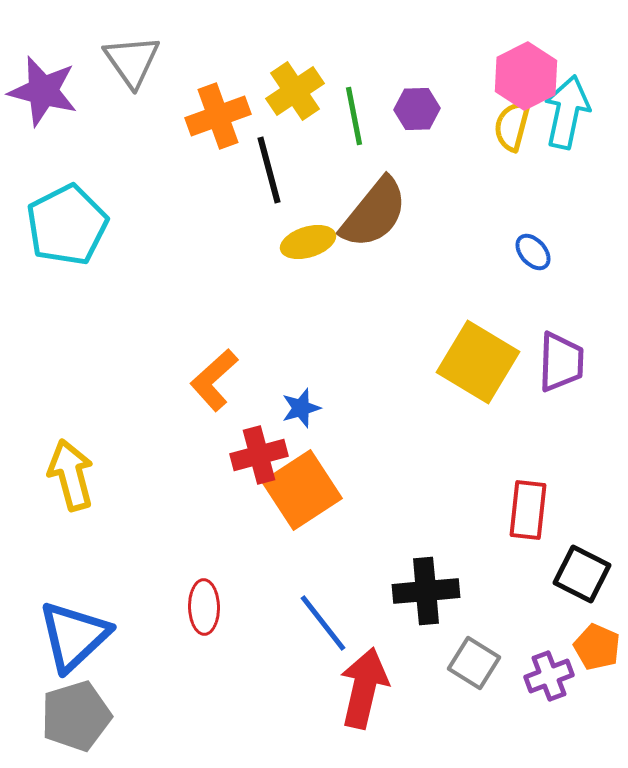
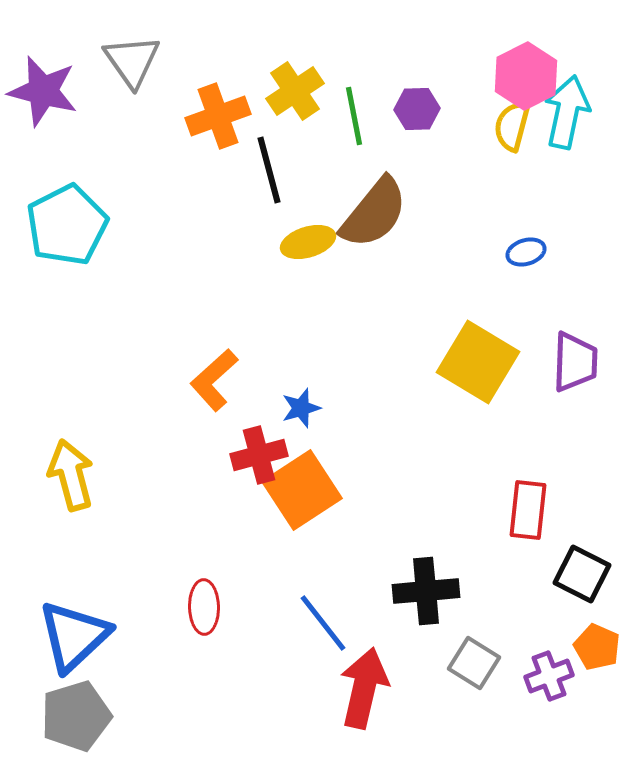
blue ellipse: moved 7 px left; rotated 66 degrees counterclockwise
purple trapezoid: moved 14 px right
